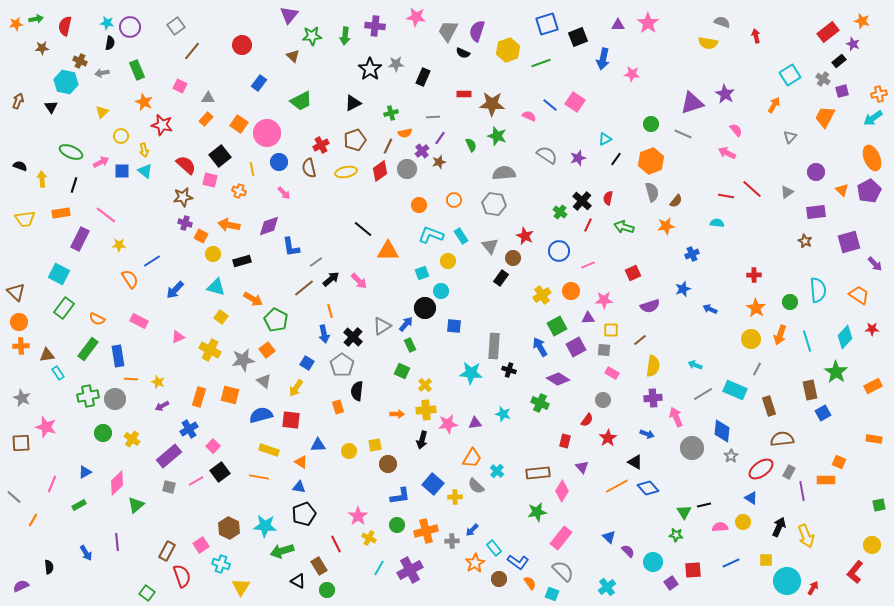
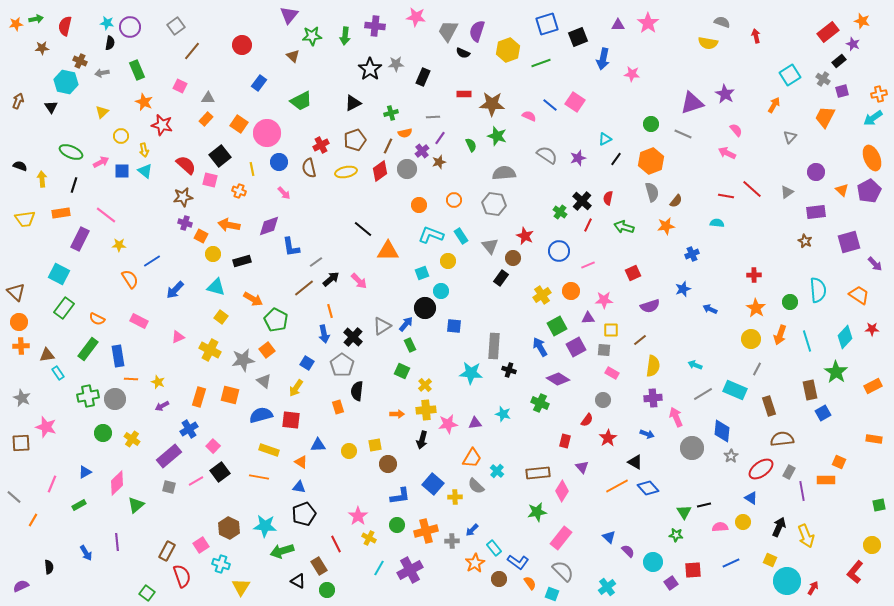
yellow square at (766, 560): moved 4 px right; rotated 24 degrees clockwise
